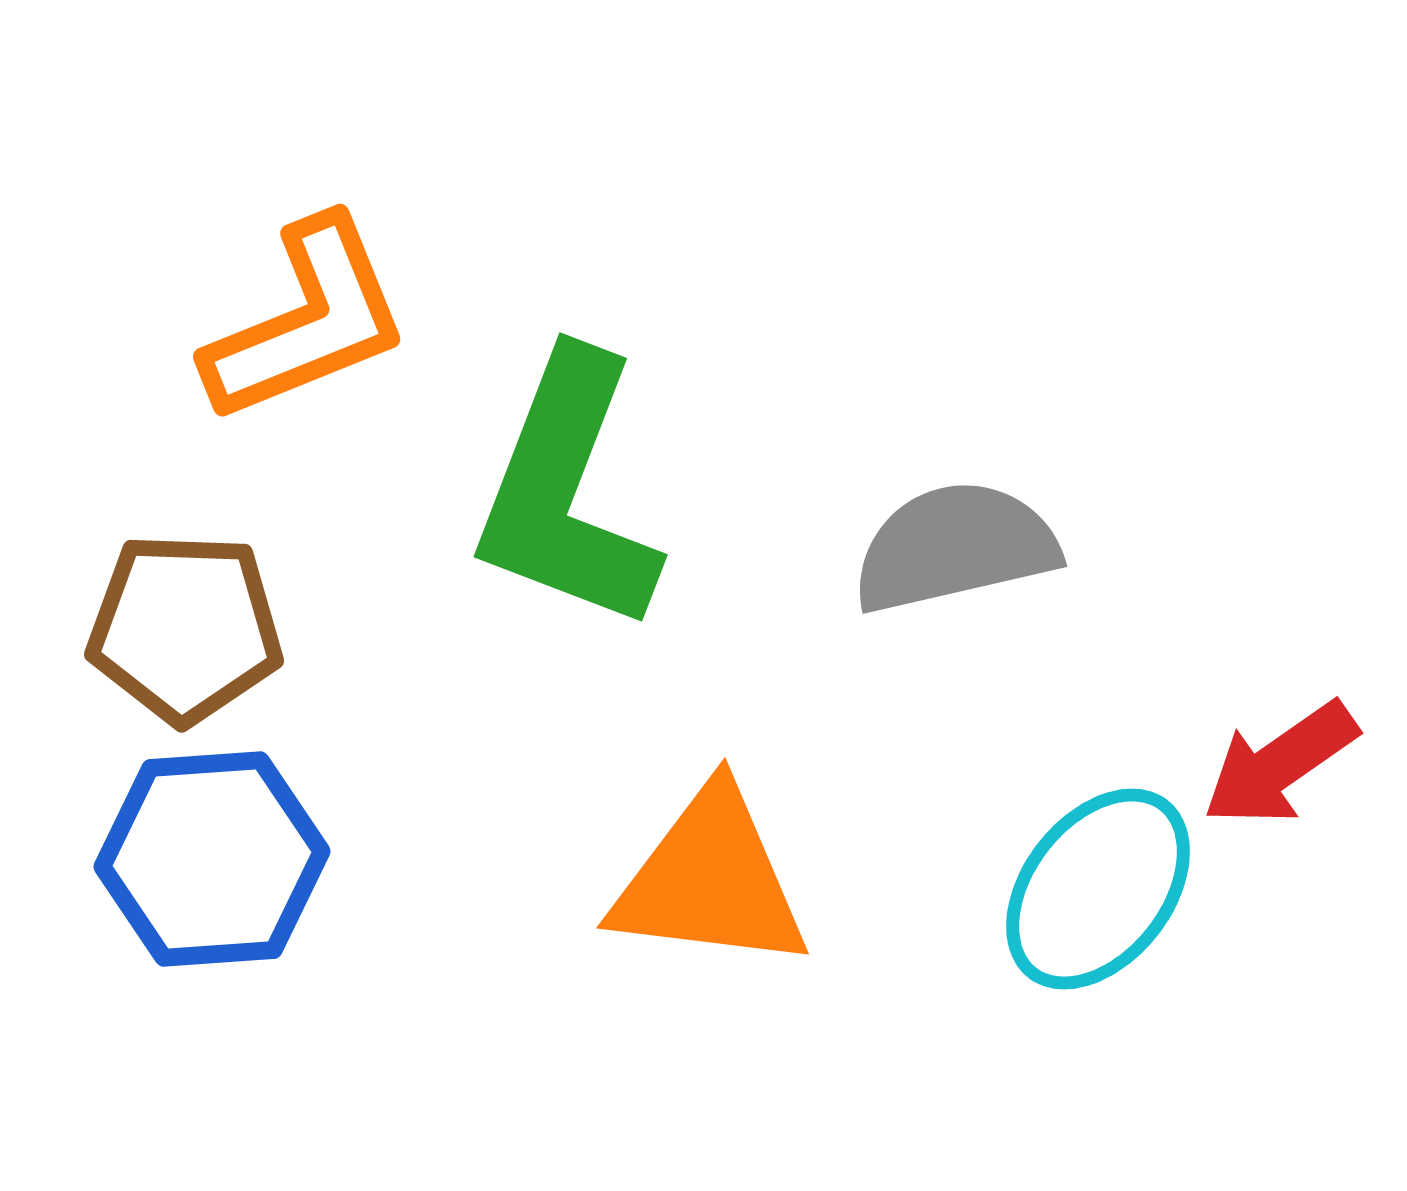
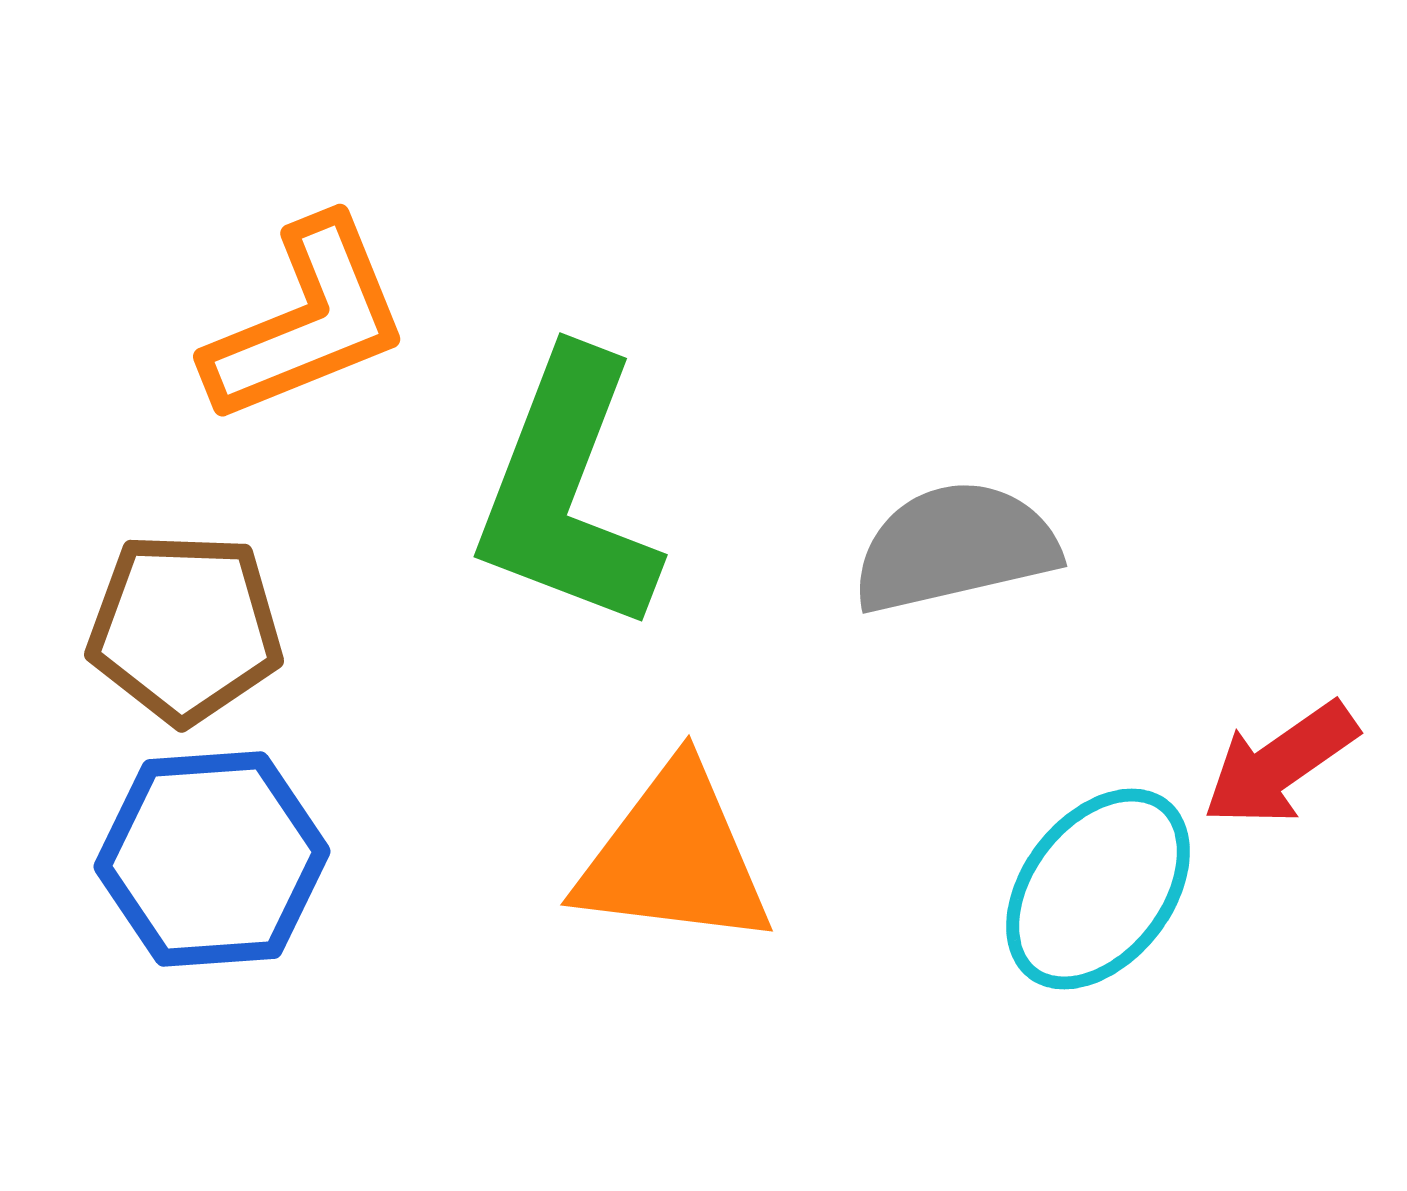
orange triangle: moved 36 px left, 23 px up
